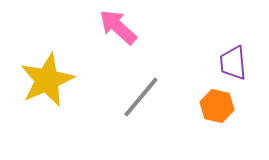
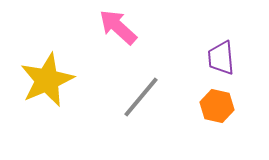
purple trapezoid: moved 12 px left, 5 px up
